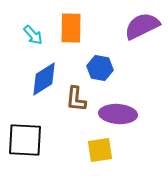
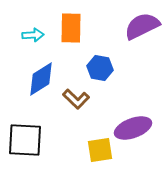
cyan arrow: rotated 50 degrees counterclockwise
blue diamond: moved 3 px left
brown L-shape: rotated 52 degrees counterclockwise
purple ellipse: moved 15 px right, 14 px down; rotated 24 degrees counterclockwise
